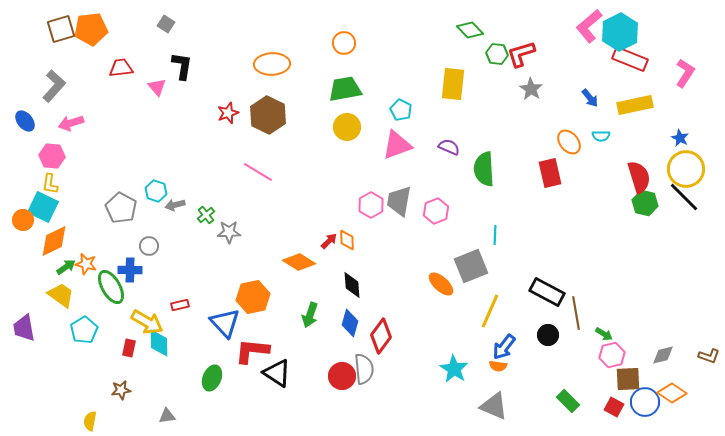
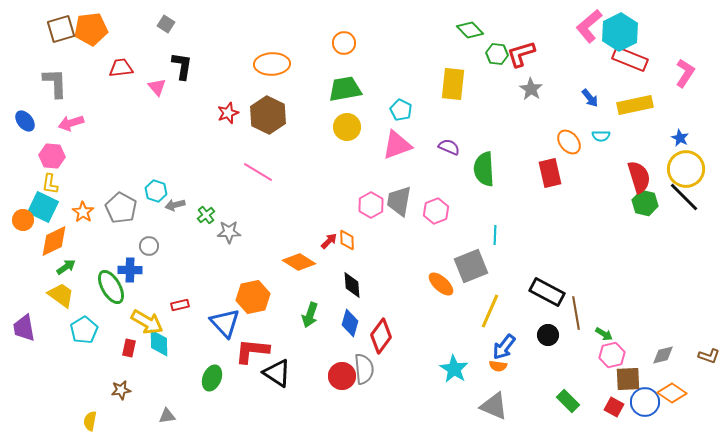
gray L-shape at (54, 86): moved 1 px right, 3 px up; rotated 44 degrees counterclockwise
orange star at (86, 264): moved 3 px left, 52 px up; rotated 20 degrees clockwise
